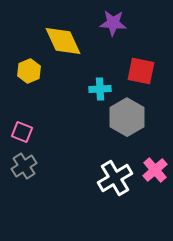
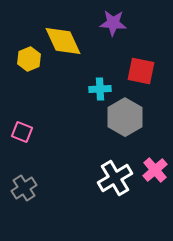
yellow hexagon: moved 12 px up
gray hexagon: moved 2 px left
gray cross: moved 22 px down
